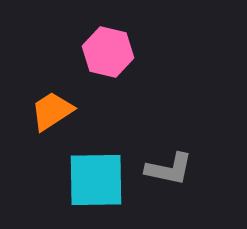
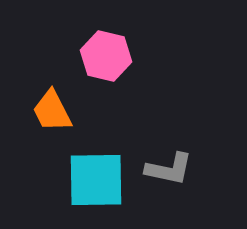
pink hexagon: moved 2 px left, 4 px down
orange trapezoid: rotated 84 degrees counterclockwise
